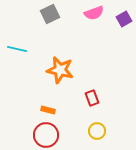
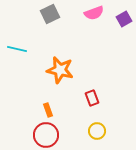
orange rectangle: rotated 56 degrees clockwise
